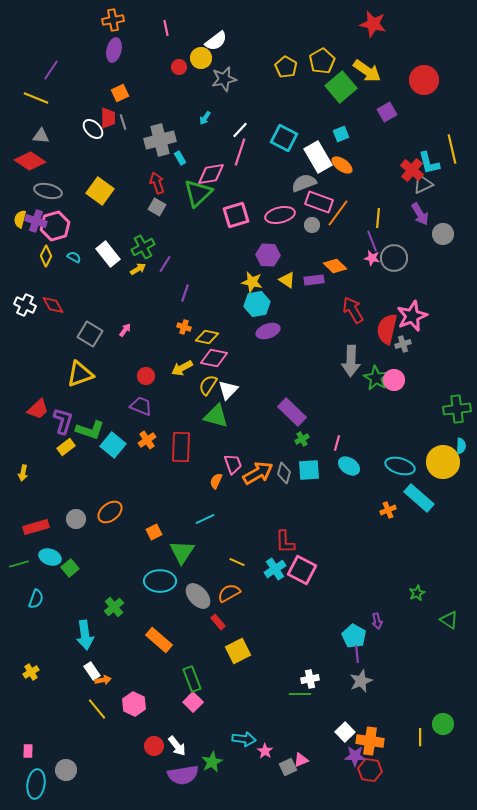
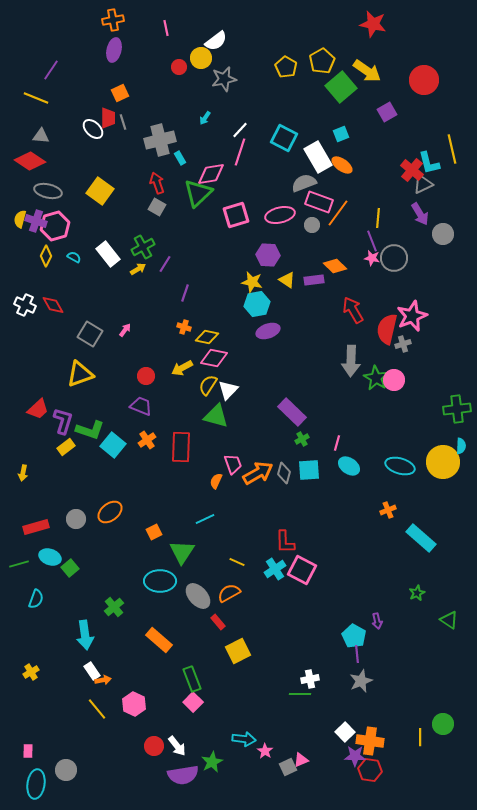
cyan rectangle at (419, 498): moved 2 px right, 40 px down
